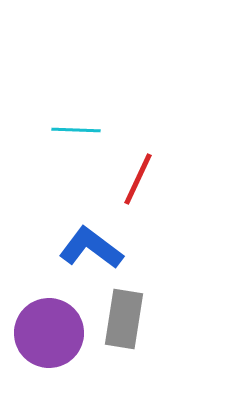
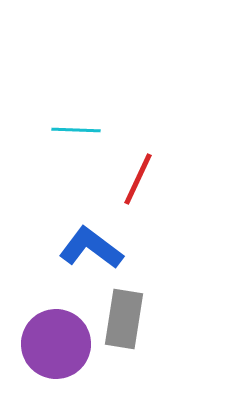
purple circle: moved 7 px right, 11 px down
